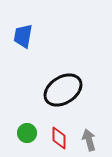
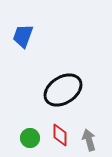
blue trapezoid: rotated 10 degrees clockwise
green circle: moved 3 px right, 5 px down
red diamond: moved 1 px right, 3 px up
